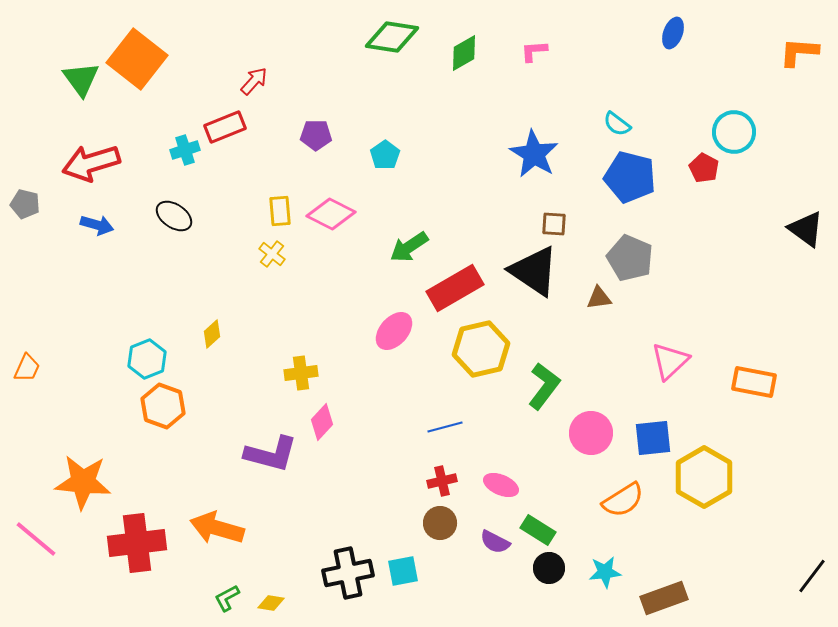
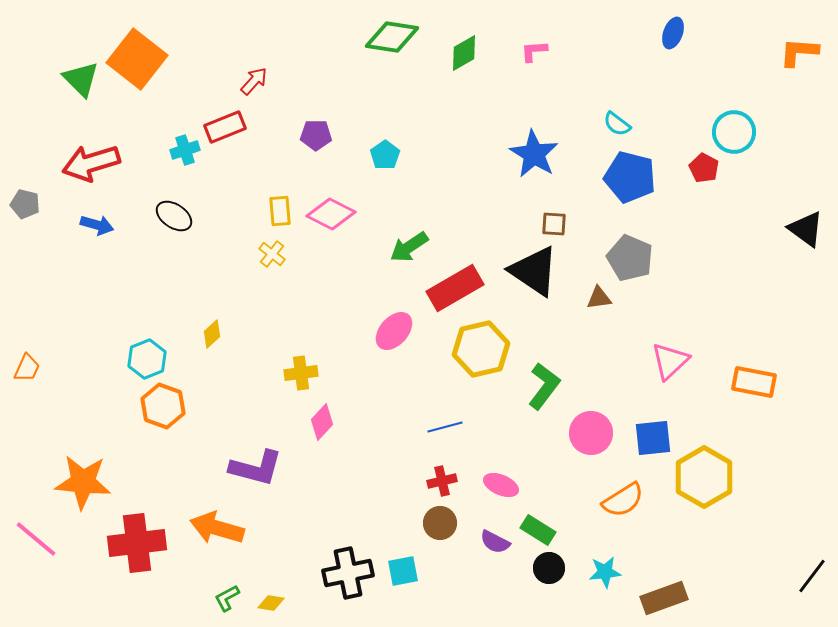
green triangle at (81, 79): rotated 9 degrees counterclockwise
purple L-shape at (271, 454): moved 15 px left, 14 px down
